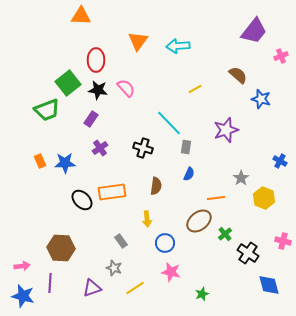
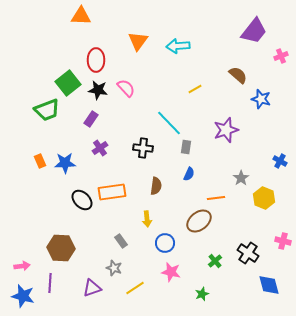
black cross at (143, 148): rotated 12 degrees counterclockwise
green cross at (225, 234): moved 10 px left, 27 px down
